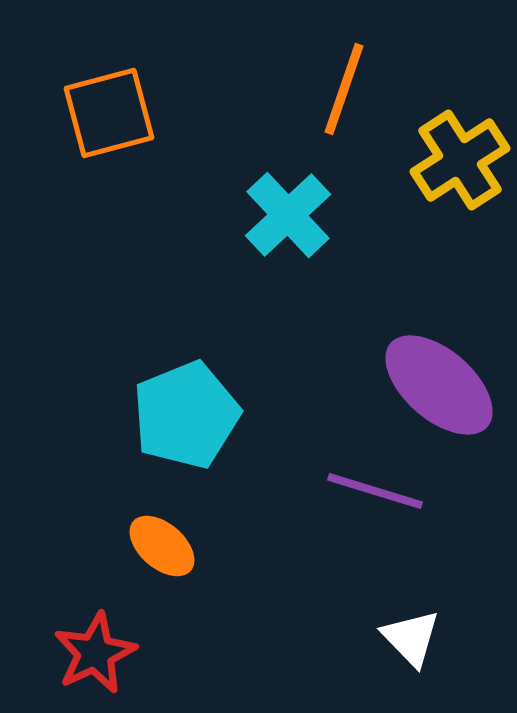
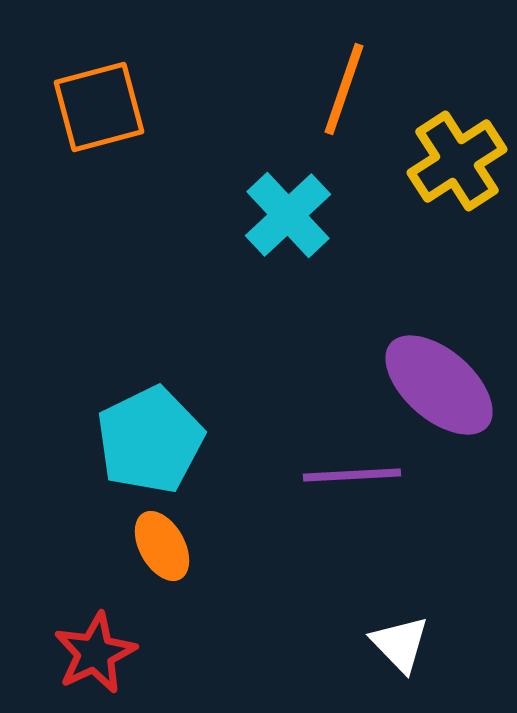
orange square: moved 10 px left, 6 px up
yellow cross: moved 3 px left, 1 px down
cyan pentagon: moved 36 px left, 25 px down; rotated 4 degrees counterclockwise
purple line: moved 23 px left, 16 px up; rotated 20 degrees counterclockwise
orange ellipse: rotated 20 degrees clockwise
white triangle: moved 11 px left, 6 px down
